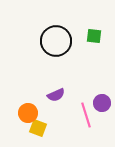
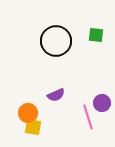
green square: moved 2 px right, 1 px up
pink line: moved 2 px right, 2 px down
yellow square: moved 5 px left, 1 px up; rotated 12 degrees counterclockwise
